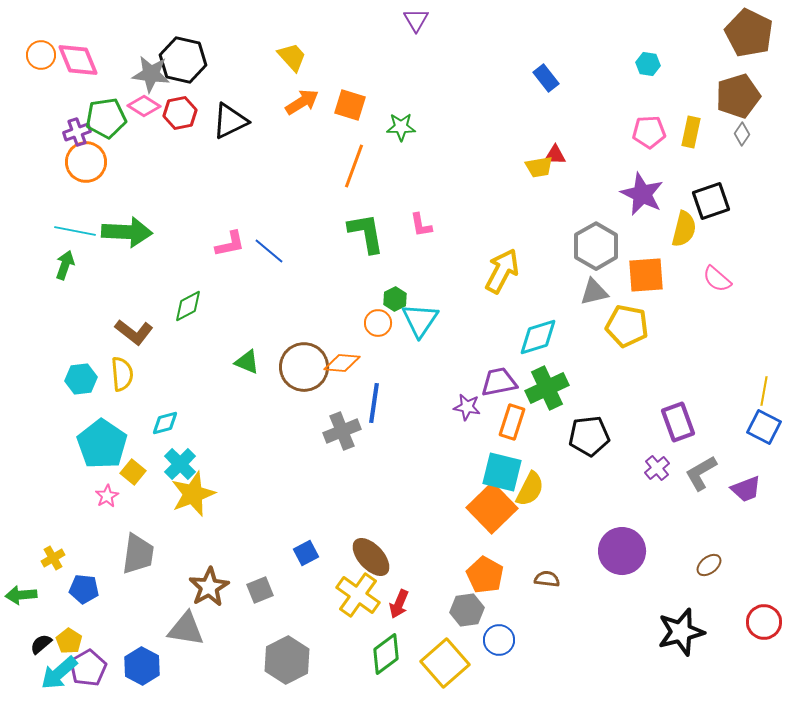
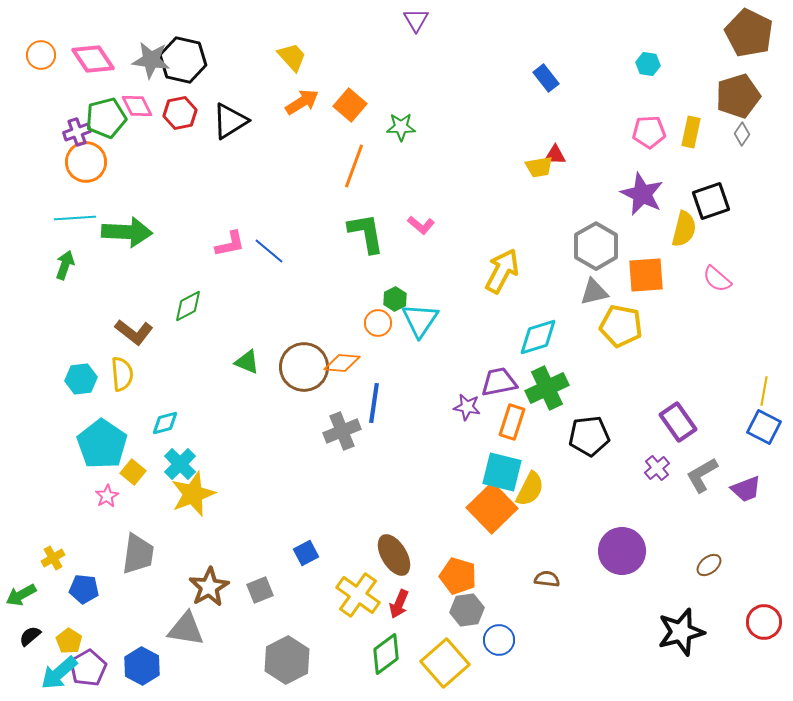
pink diamond at (78, 60): moved 15 px right, 1 px up; rotated 12 degrees counterclockwise
gray star at (151, 74): moved 14 px up
orange square at (350, 105): rotated 24 degrees clockwise
pink diamond at (144, 106): moved 7 px left; rotated 32 degrees clockwise
green pentagon at (106, 118): rotated 6 degrees counterclockwise
black triangle at (230, 121): rotated 6 degrees counterclockwise
pink L-shape at (421, 225): rotated 40 degrees counterclockwise
cyan line at (75, 231): moved 13 px up; rotated 15 degrees counterclockwise
yellow pentagon at (627, 326): moved 6 px left
purple rectangle at (678, 422): rotated 15 degrees counterclockwise
gray L-shape at (701, 473): moved 1 px right, 2 px down
brown ellipse at (371, 557): moved 23 px right, 2 px up; rotated 12 degrees clockwise
orange pentagon at (485, 575): moved 27 px left, 1 px down; rotated 12 degrees counterclockwise
green arrow at (21, 595): rotated 24 degrees counterclockwise
black semicircle at (41, 644): moved 11 px left, 8 px up
